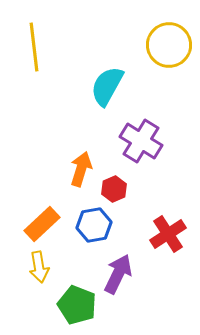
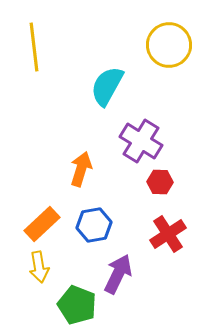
red hexagon: moved 46 px right, 7 px up; rotated 25 degrees clockwise
